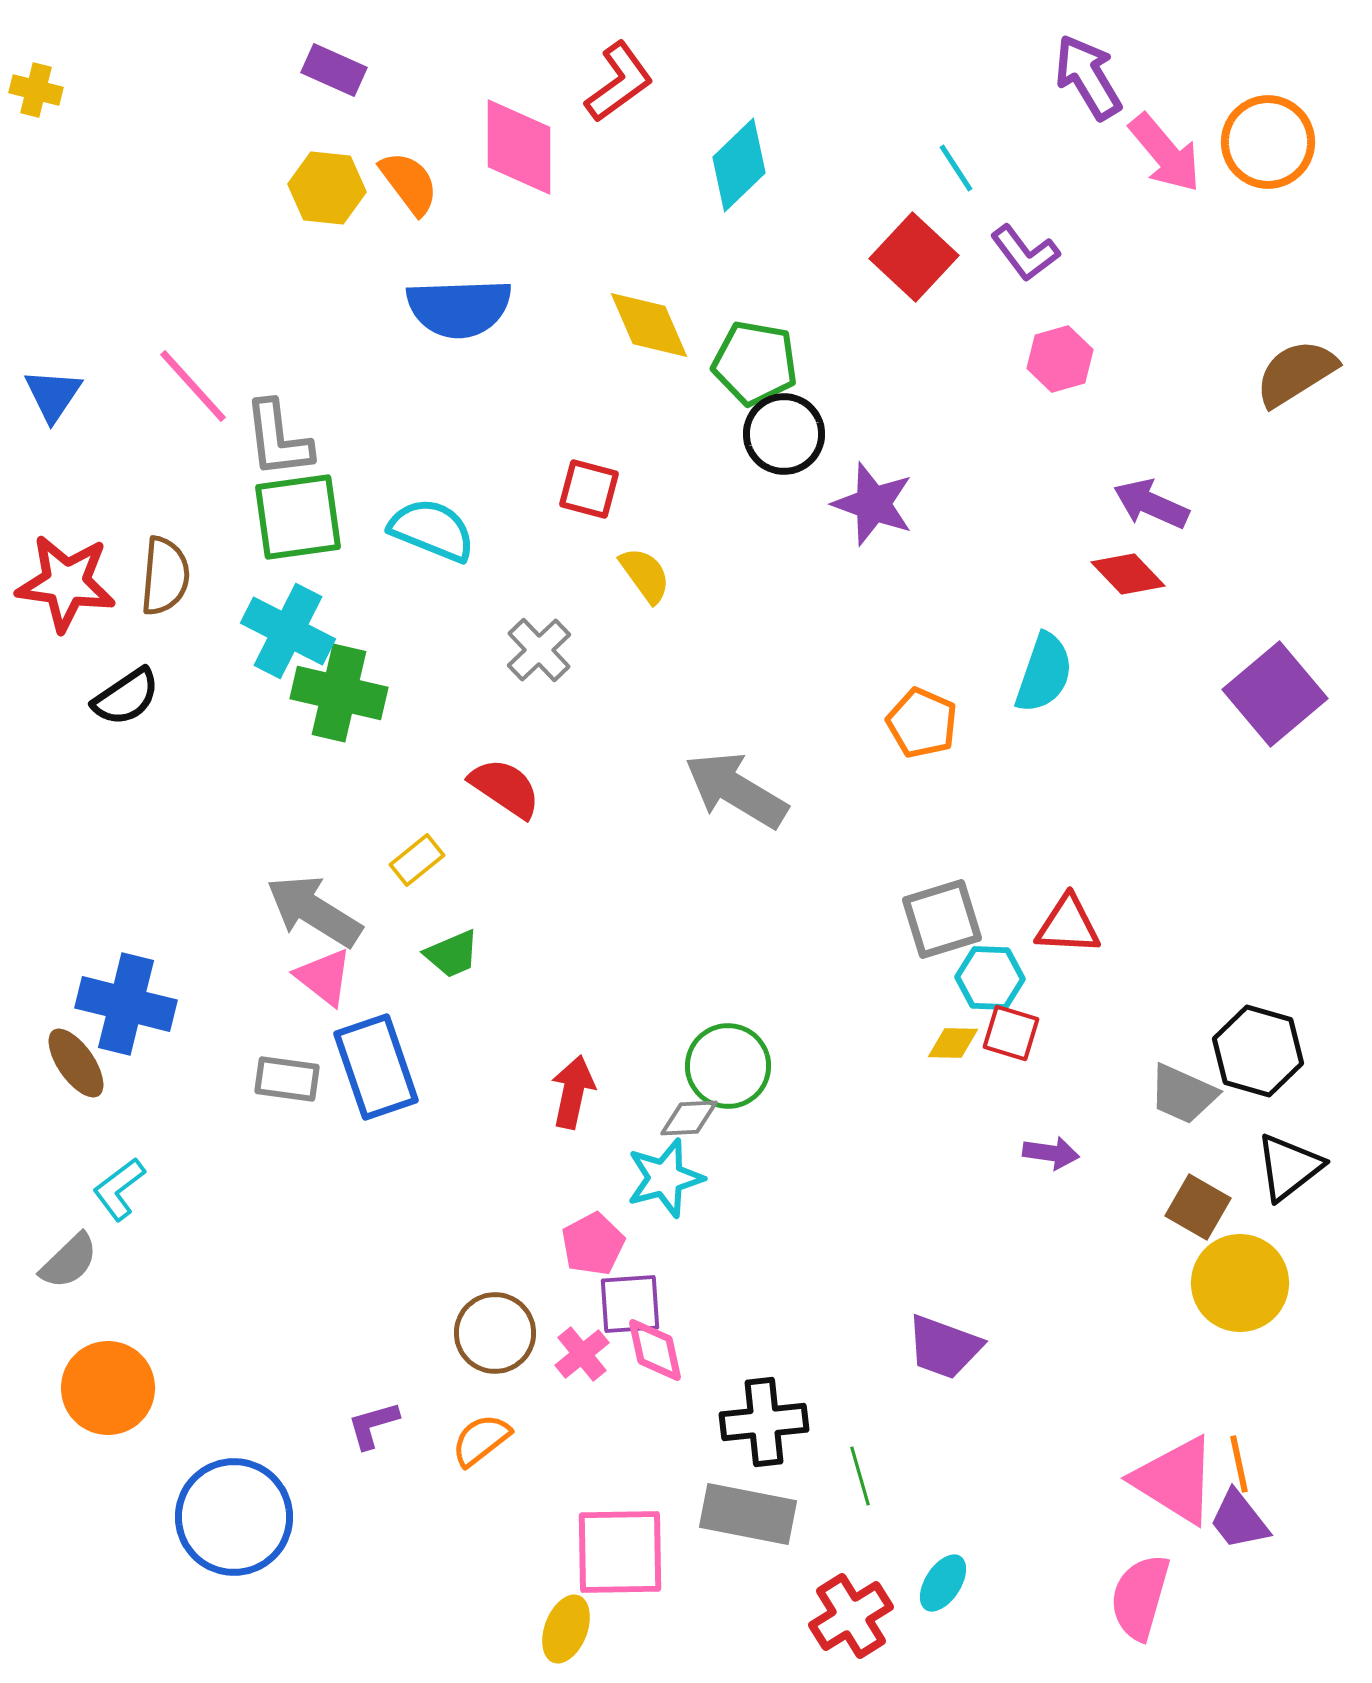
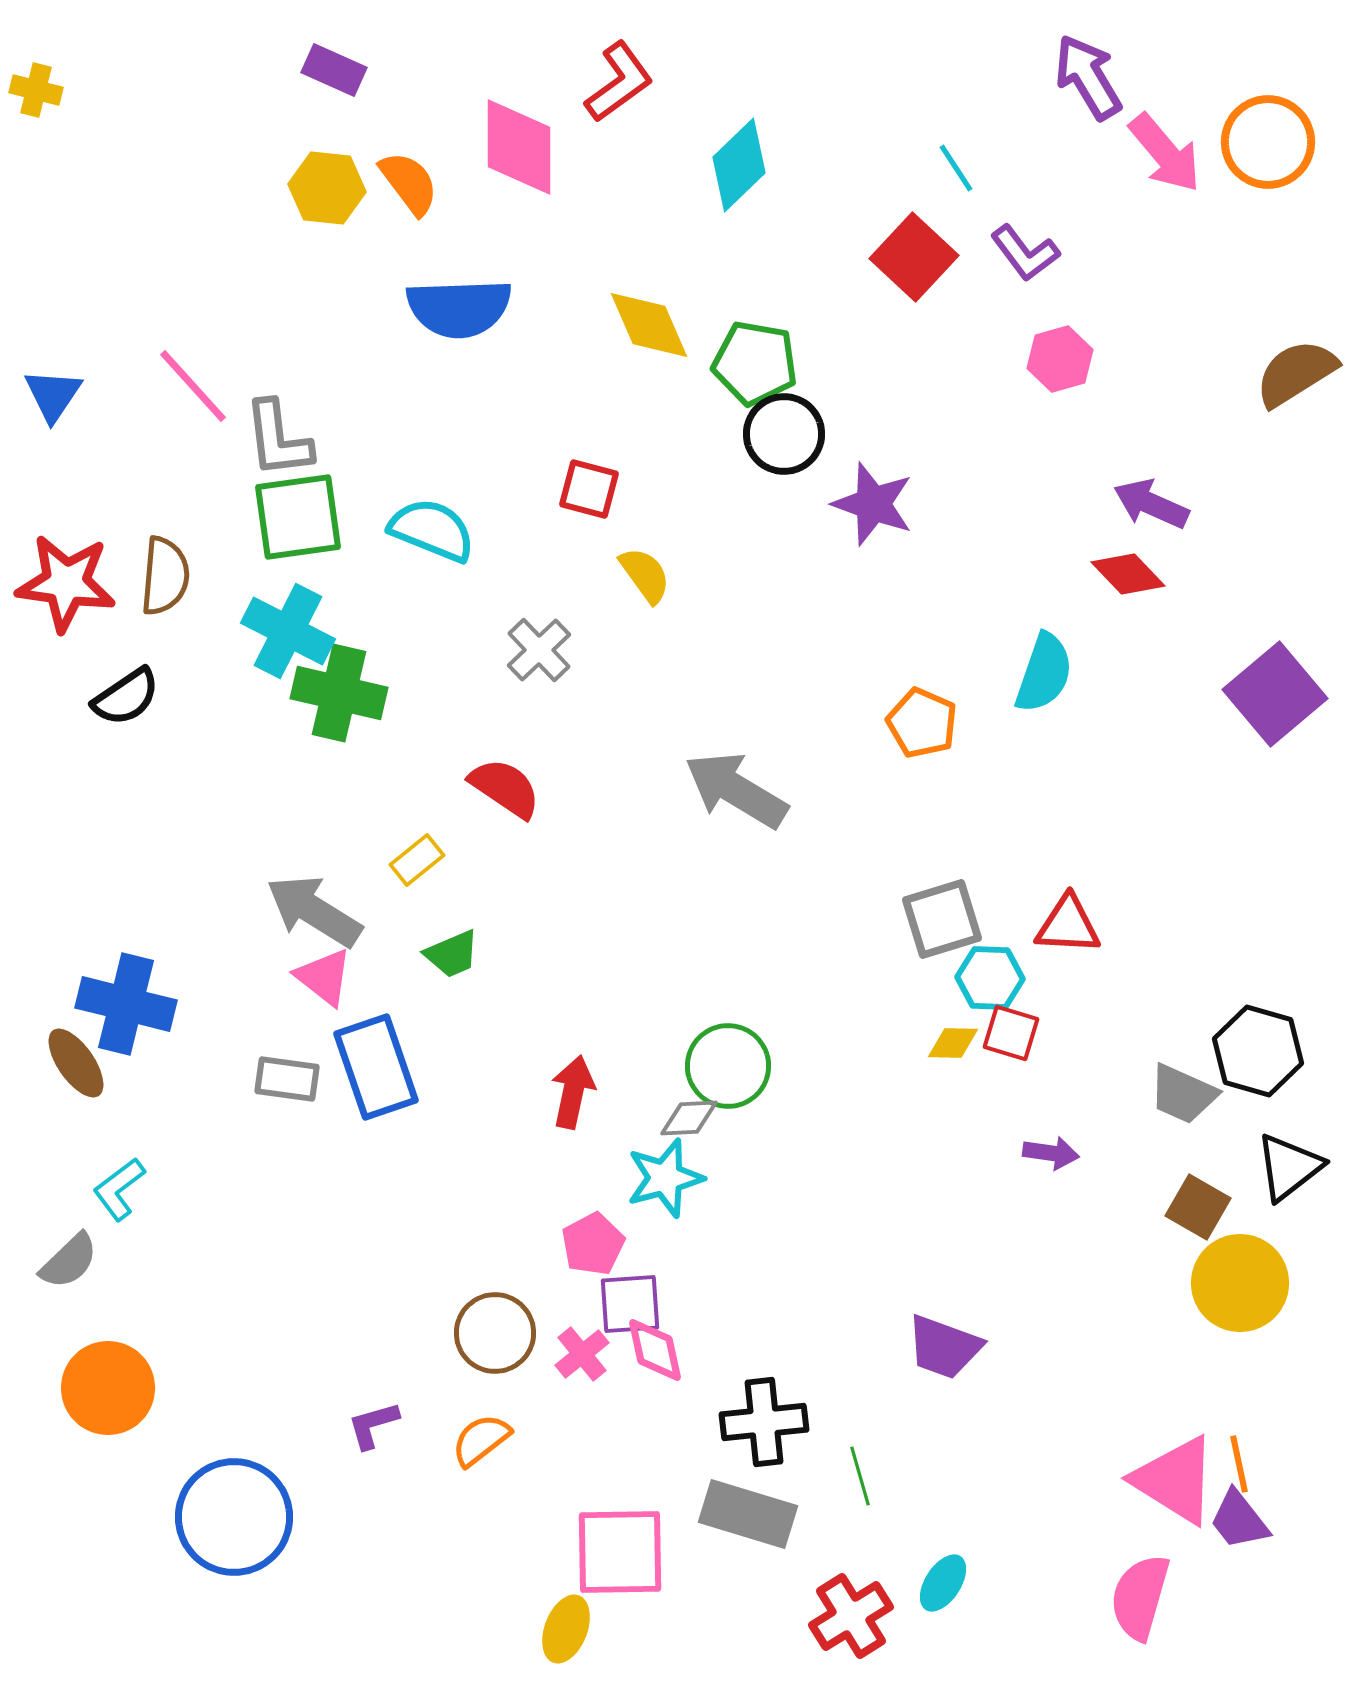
gray rectangle at (748, 1514): rotated 6 degrees clockwise
